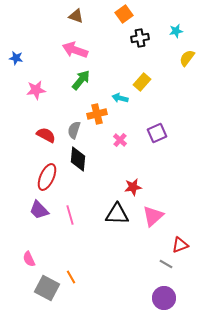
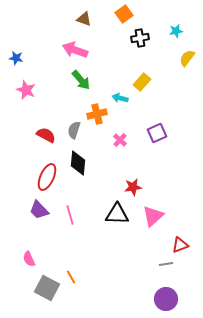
brown triangle: moved 8 px right, 3 px down
green arrow: rotated 100 degrees clockwise
pink star: moved 10 px left; rotated 30 degrees clockwise
black diamond: moved 4 px down
gray line: rotated 40 degrees counterclockwise
purple circle: moved 2 px right, 1 px down
